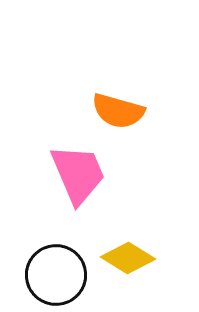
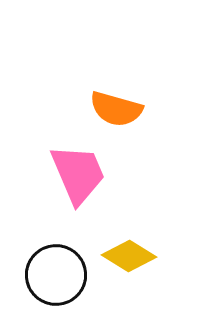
orange semicircle: moved 2 px left, 2 px up
yellow diamond: moved 1 px right, 2 px up
